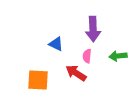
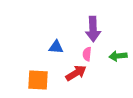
blue triangle: moved 3 px down; rotated 21 degrees counterclockwise
pink semicircle: moved 2 px up
red arrow: rotated 115 degrees clockwise
